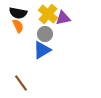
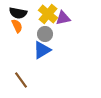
orange semicircle: moved 1 px left
brown line: moved 3 px up
